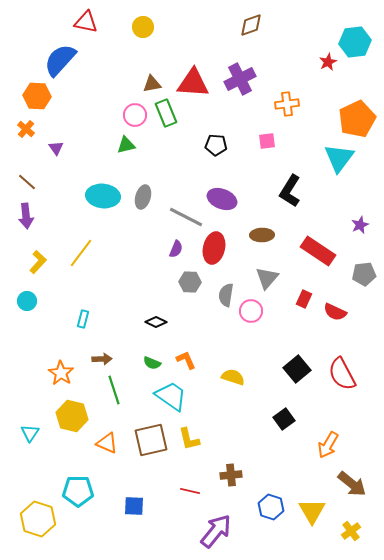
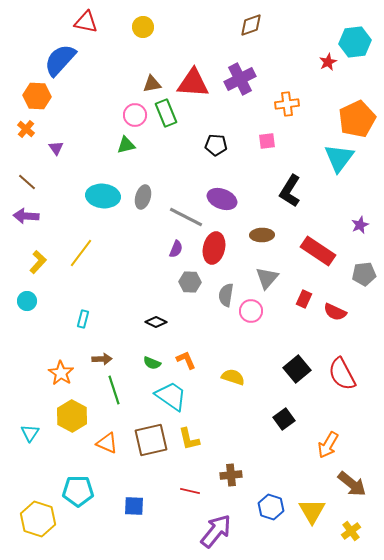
purple arrow at (26, 216): rotated 100 degrees clockwise
yellow hexagon at (72, 416): rotated 16 degrees clockwise
